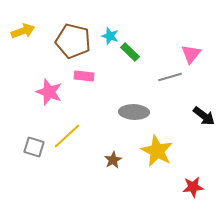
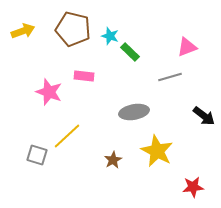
brown pentagon: moved 12 px up
pink triangle: moved 4 px left, 7 px up; rotated 30 degrees clockwise
gray ellipse: rotated 12 degrees counterclockwise
gray square: moved 3 px right, 8 px down
